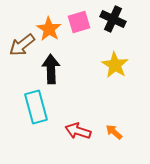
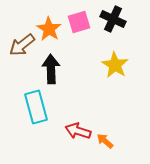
orange arrow: moved 9 px left, 9 px down
